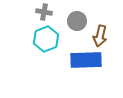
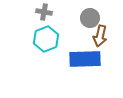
gray circle: moved 13 px right, 3 px up
blue rectangle: moved 1 px left, 1 px up
